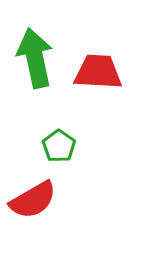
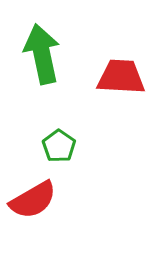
green arrow: moved 7 px right, 4 px up
red trapezoid: moved 23 px right, 5 px down
